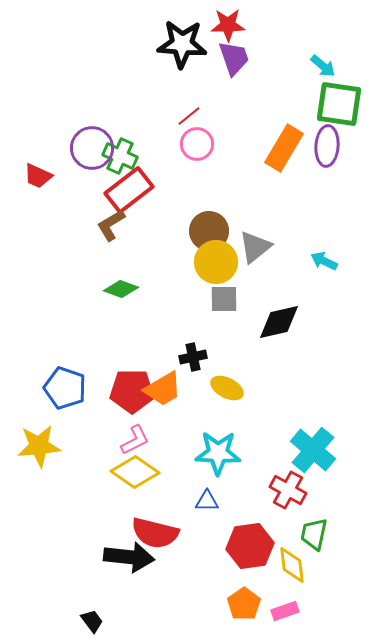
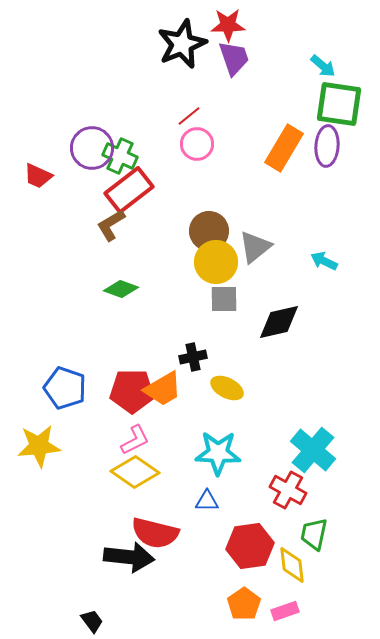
black star at (182, 44): rotated 27 degrees counterclockwise
